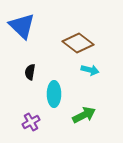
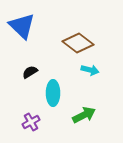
black semicircle: rotated 49 degrees clockwise
cyan ellipse: moved 1 px left, 1 px up
